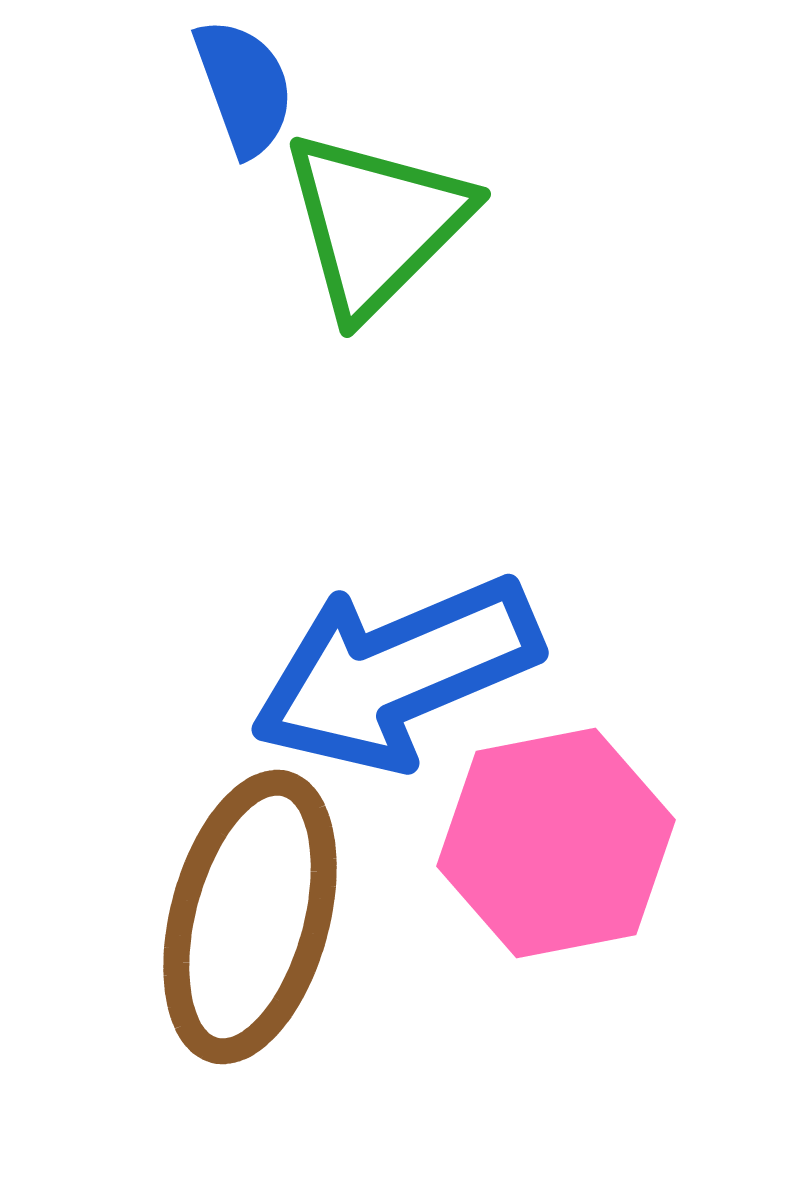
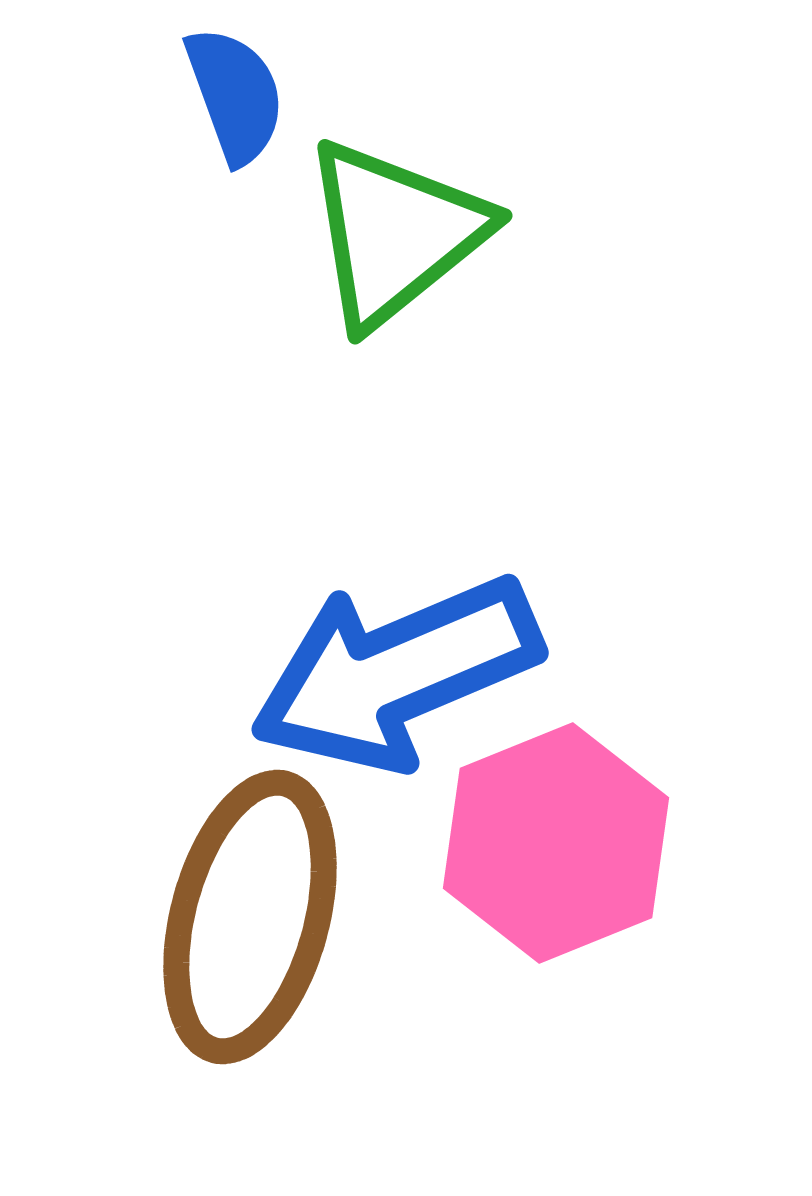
blue semicircle: moved 9 px left, 8 px down
green triangle: moved 19 px right, 10 px down; rotated 6 degrees clockwise
pink hexagon: rotated 11 degrees counterclockwise
